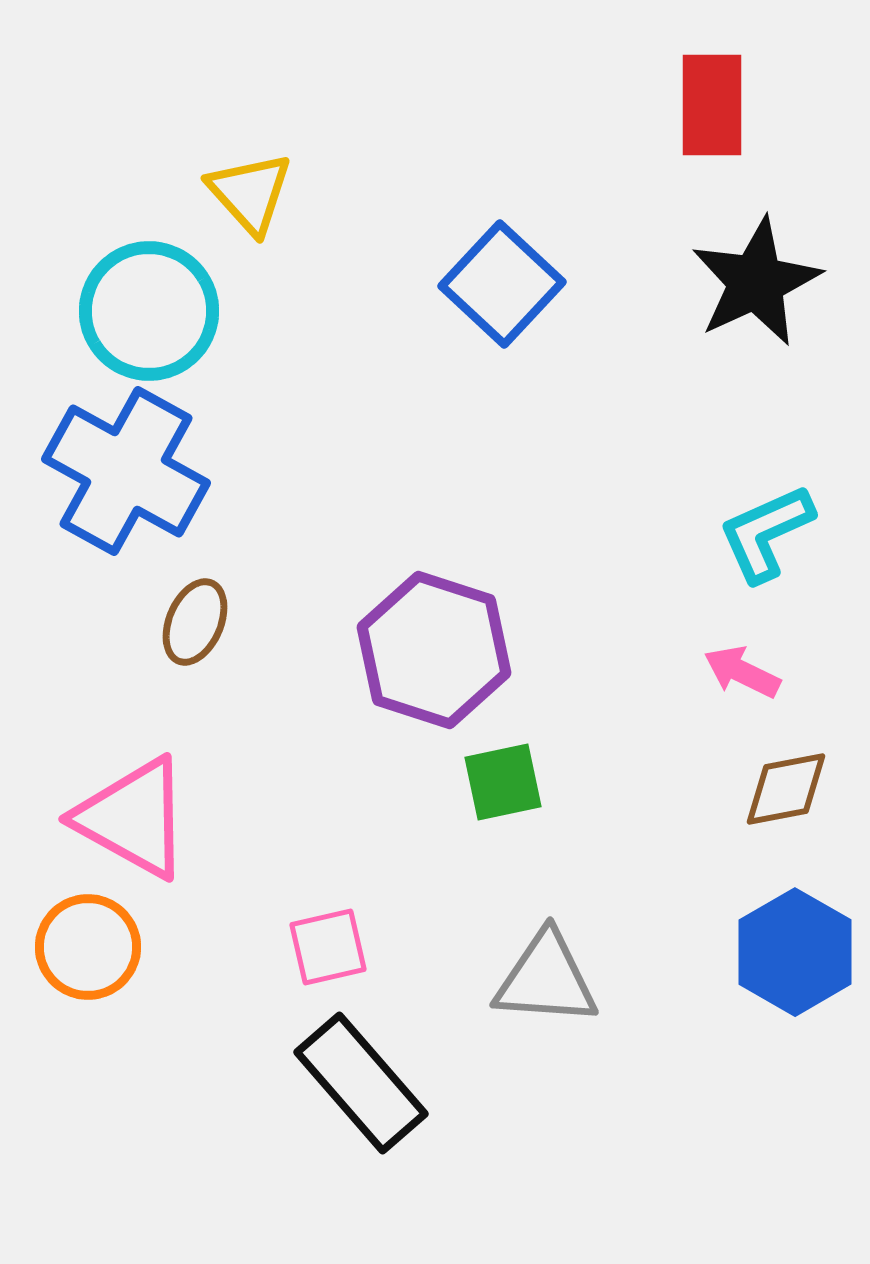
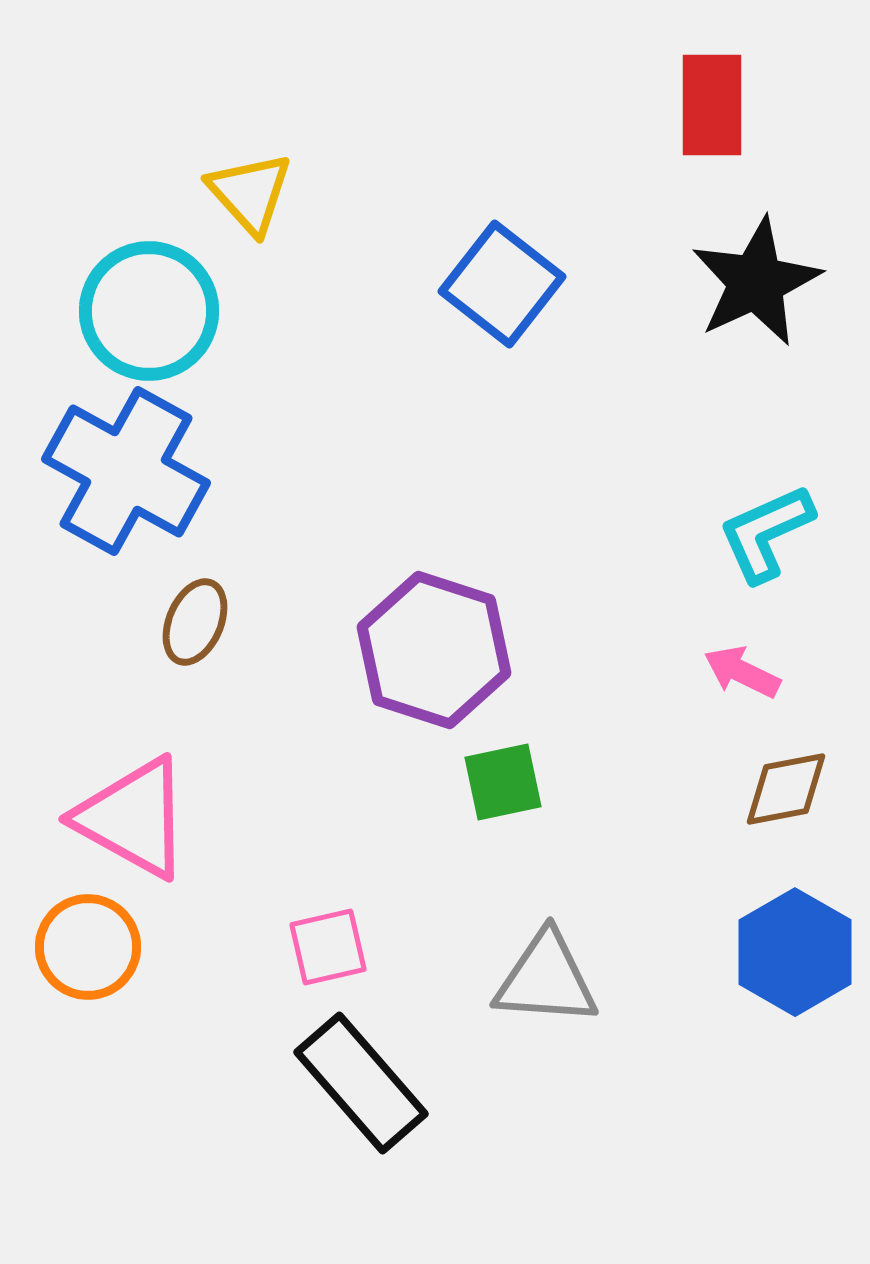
blue square: rotated 5 degrees counterclockwise
